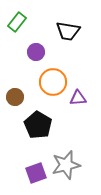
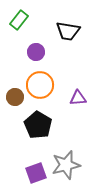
green rectangle: moved 2 px right, 2 px up
orange circle: moved 13 px left, 3 px down
